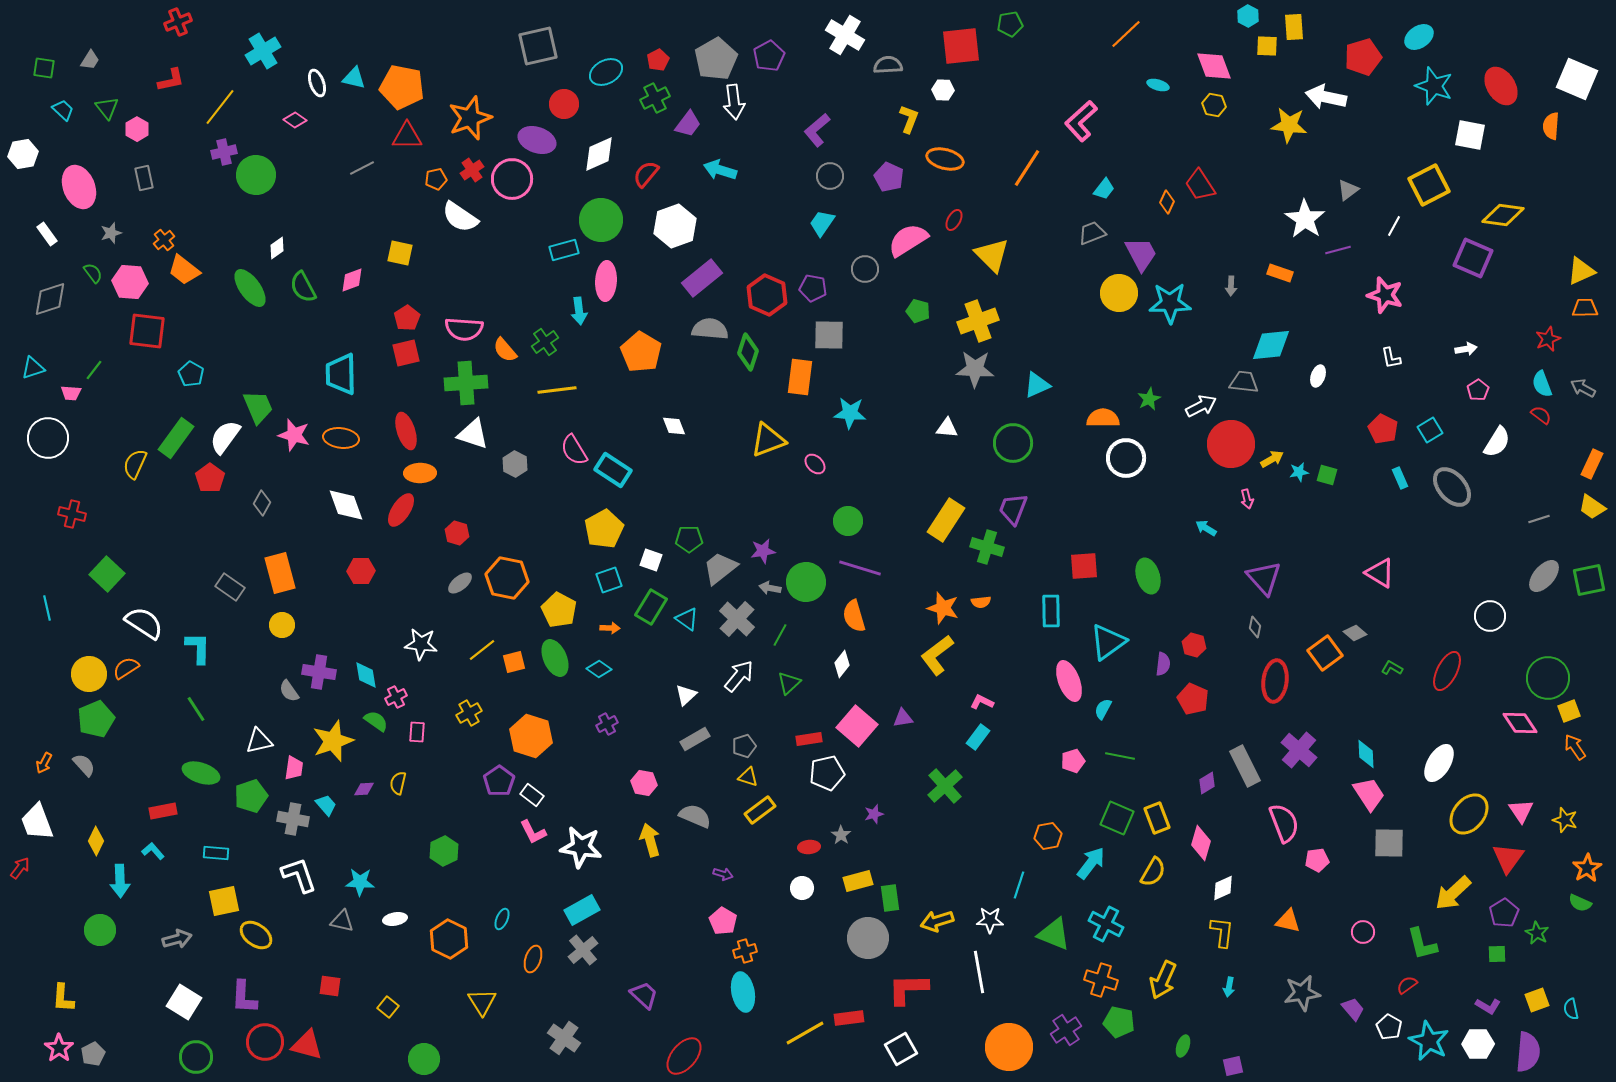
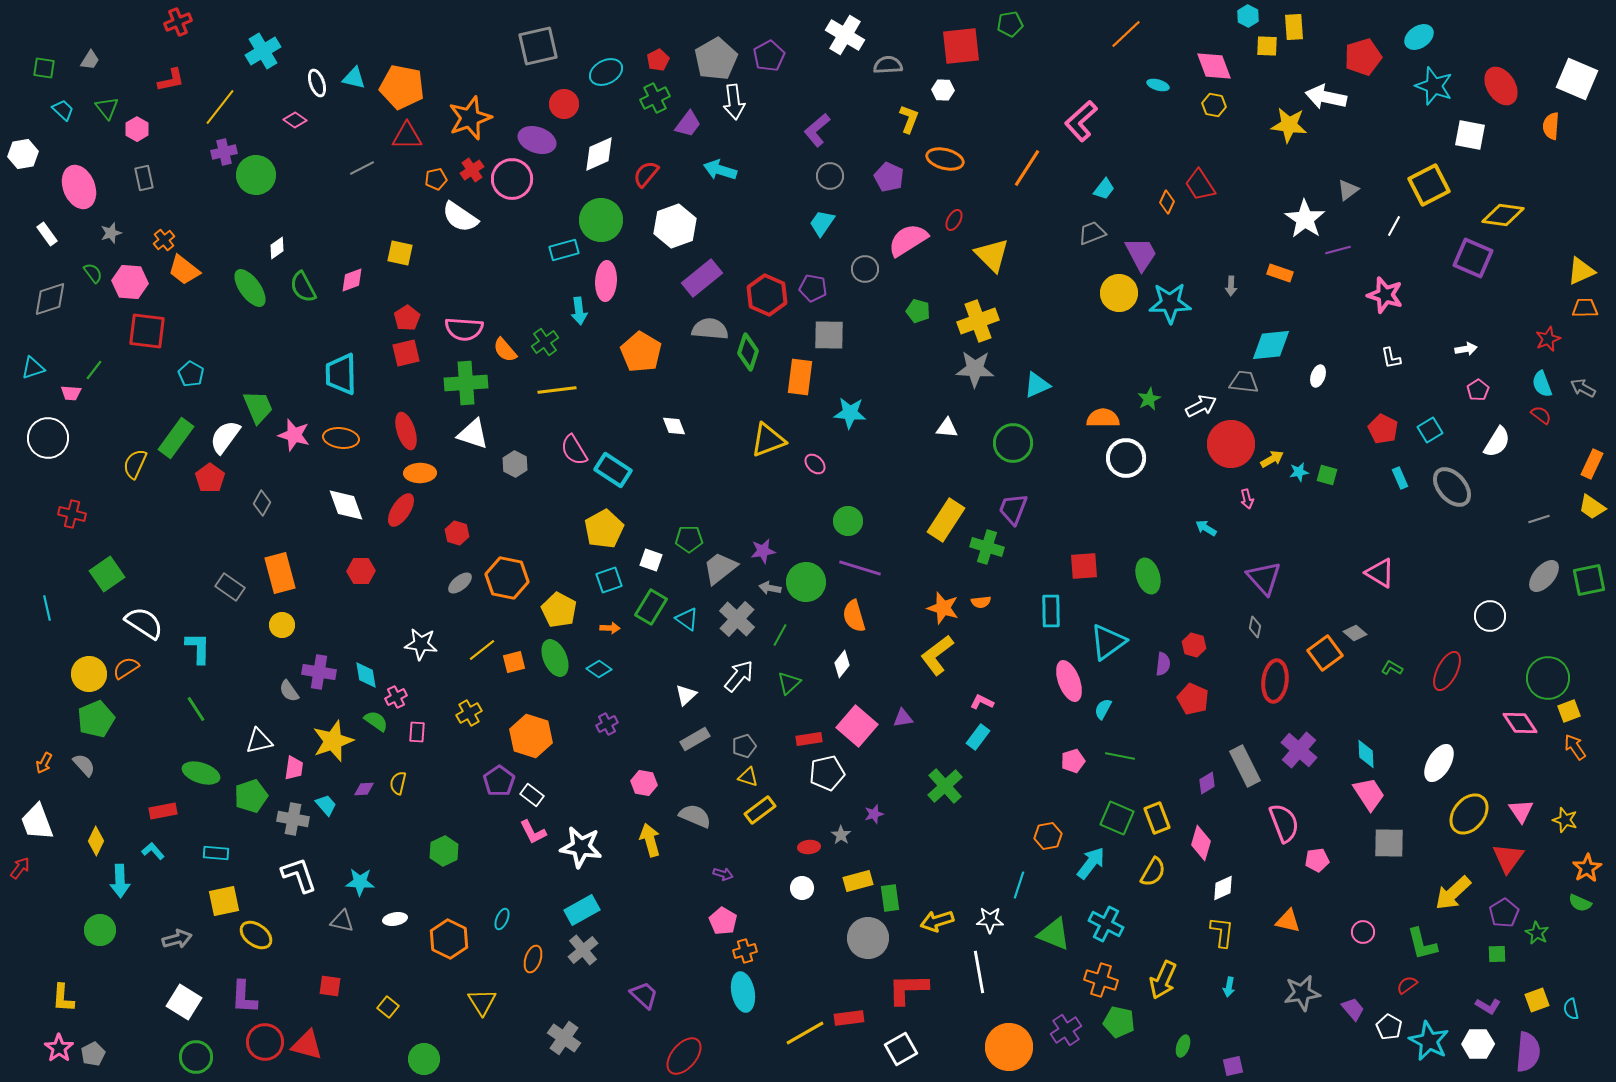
green square at (107, 574): rotated 12 degrees clockwise
